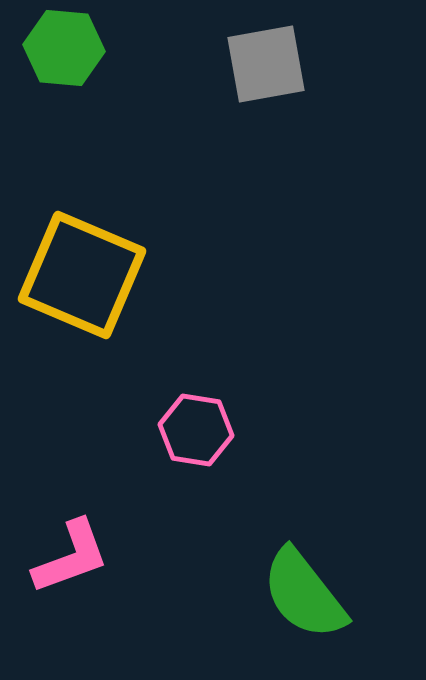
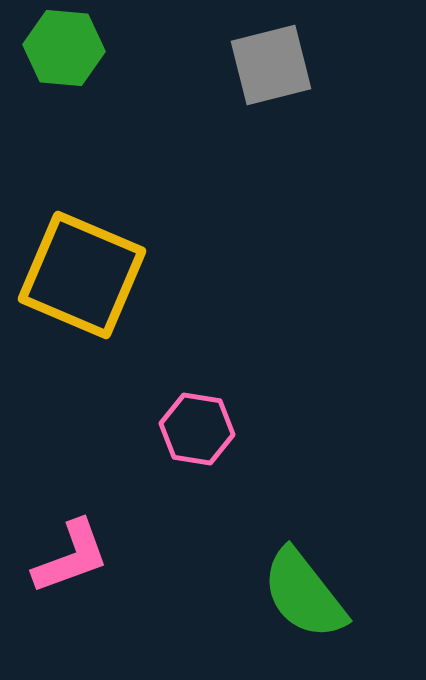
gray square: moved 5 px right, 1 px down; rotated 4 degrees counterclockwise
pink hexagon: moved 1 px right, 1 px up
